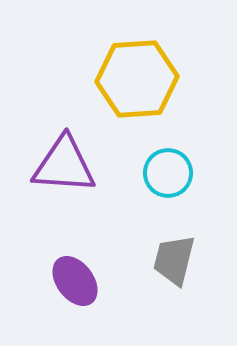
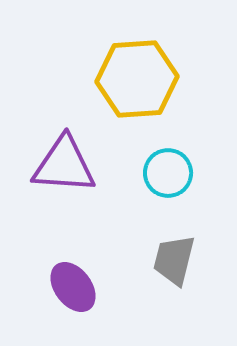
purple ellipse: moved 2 px left, 6 px down
